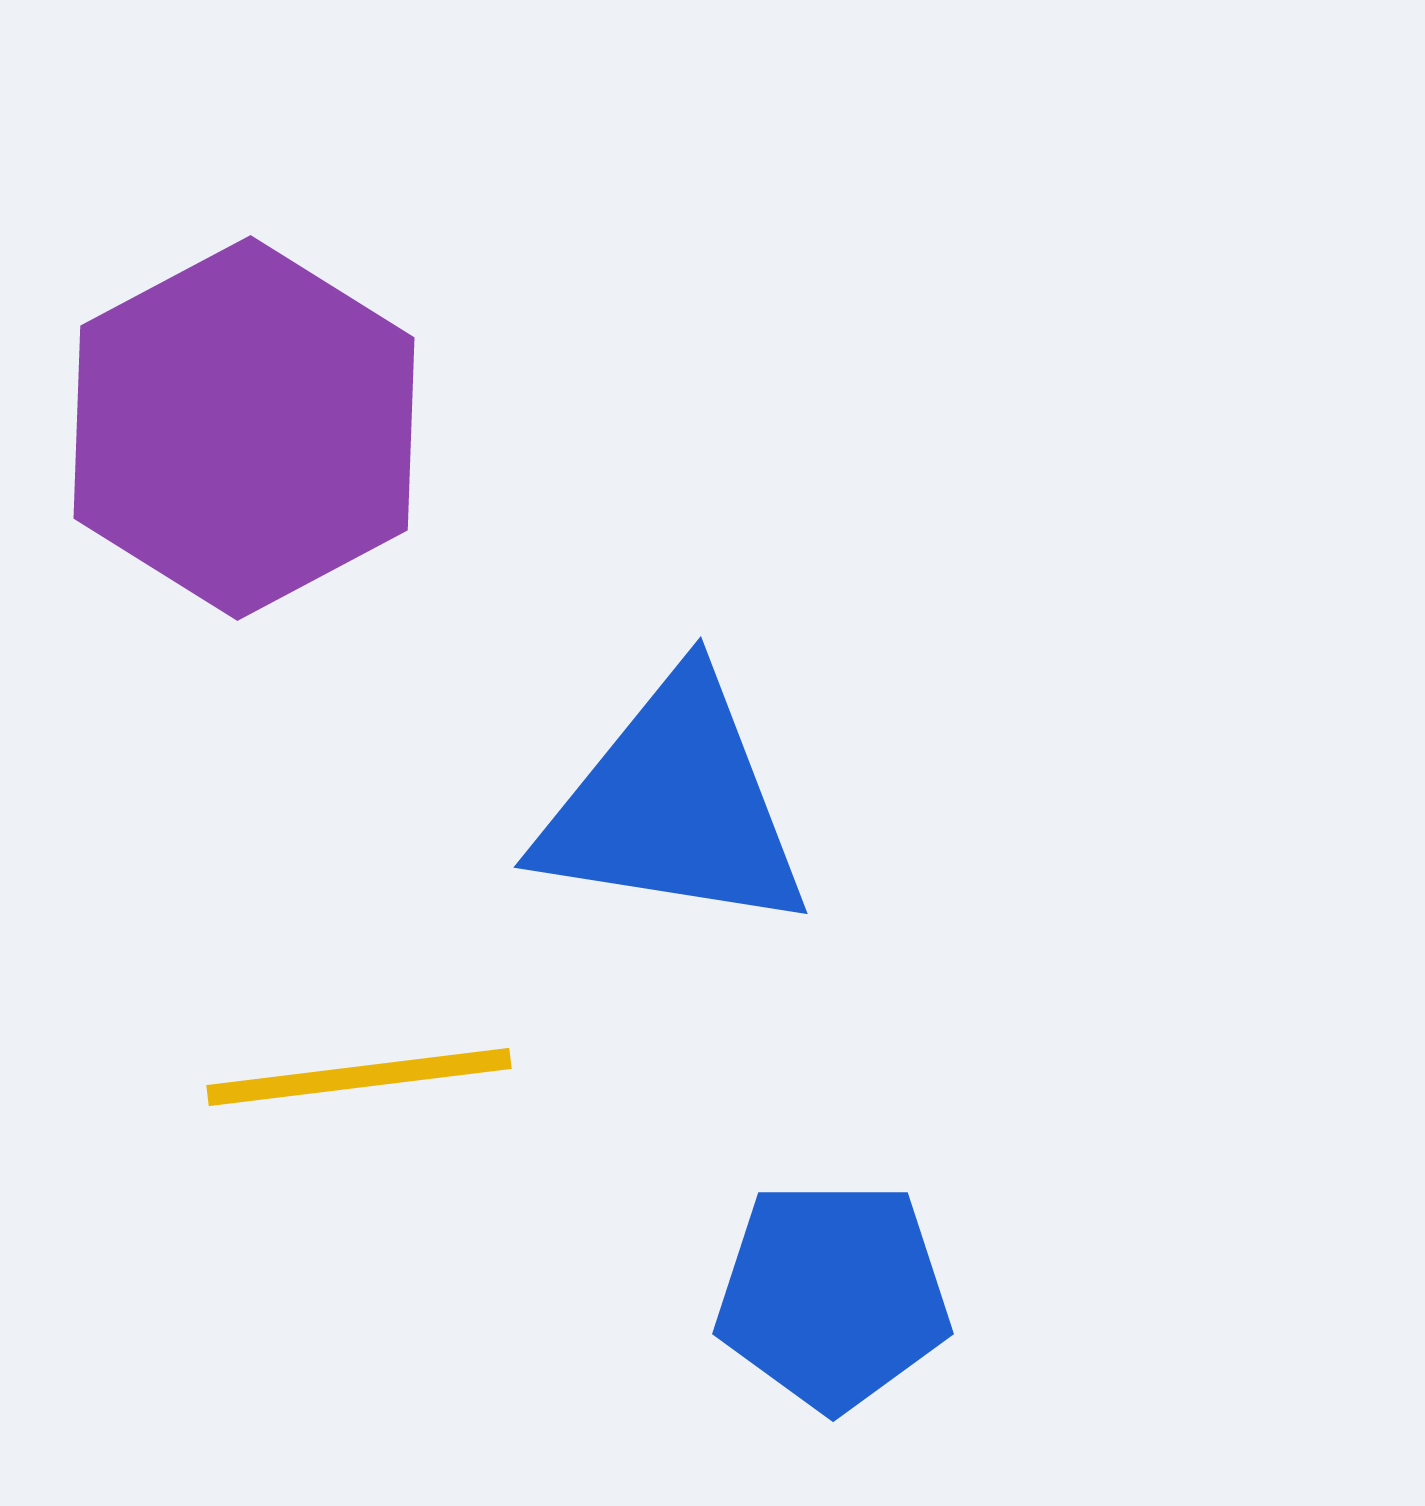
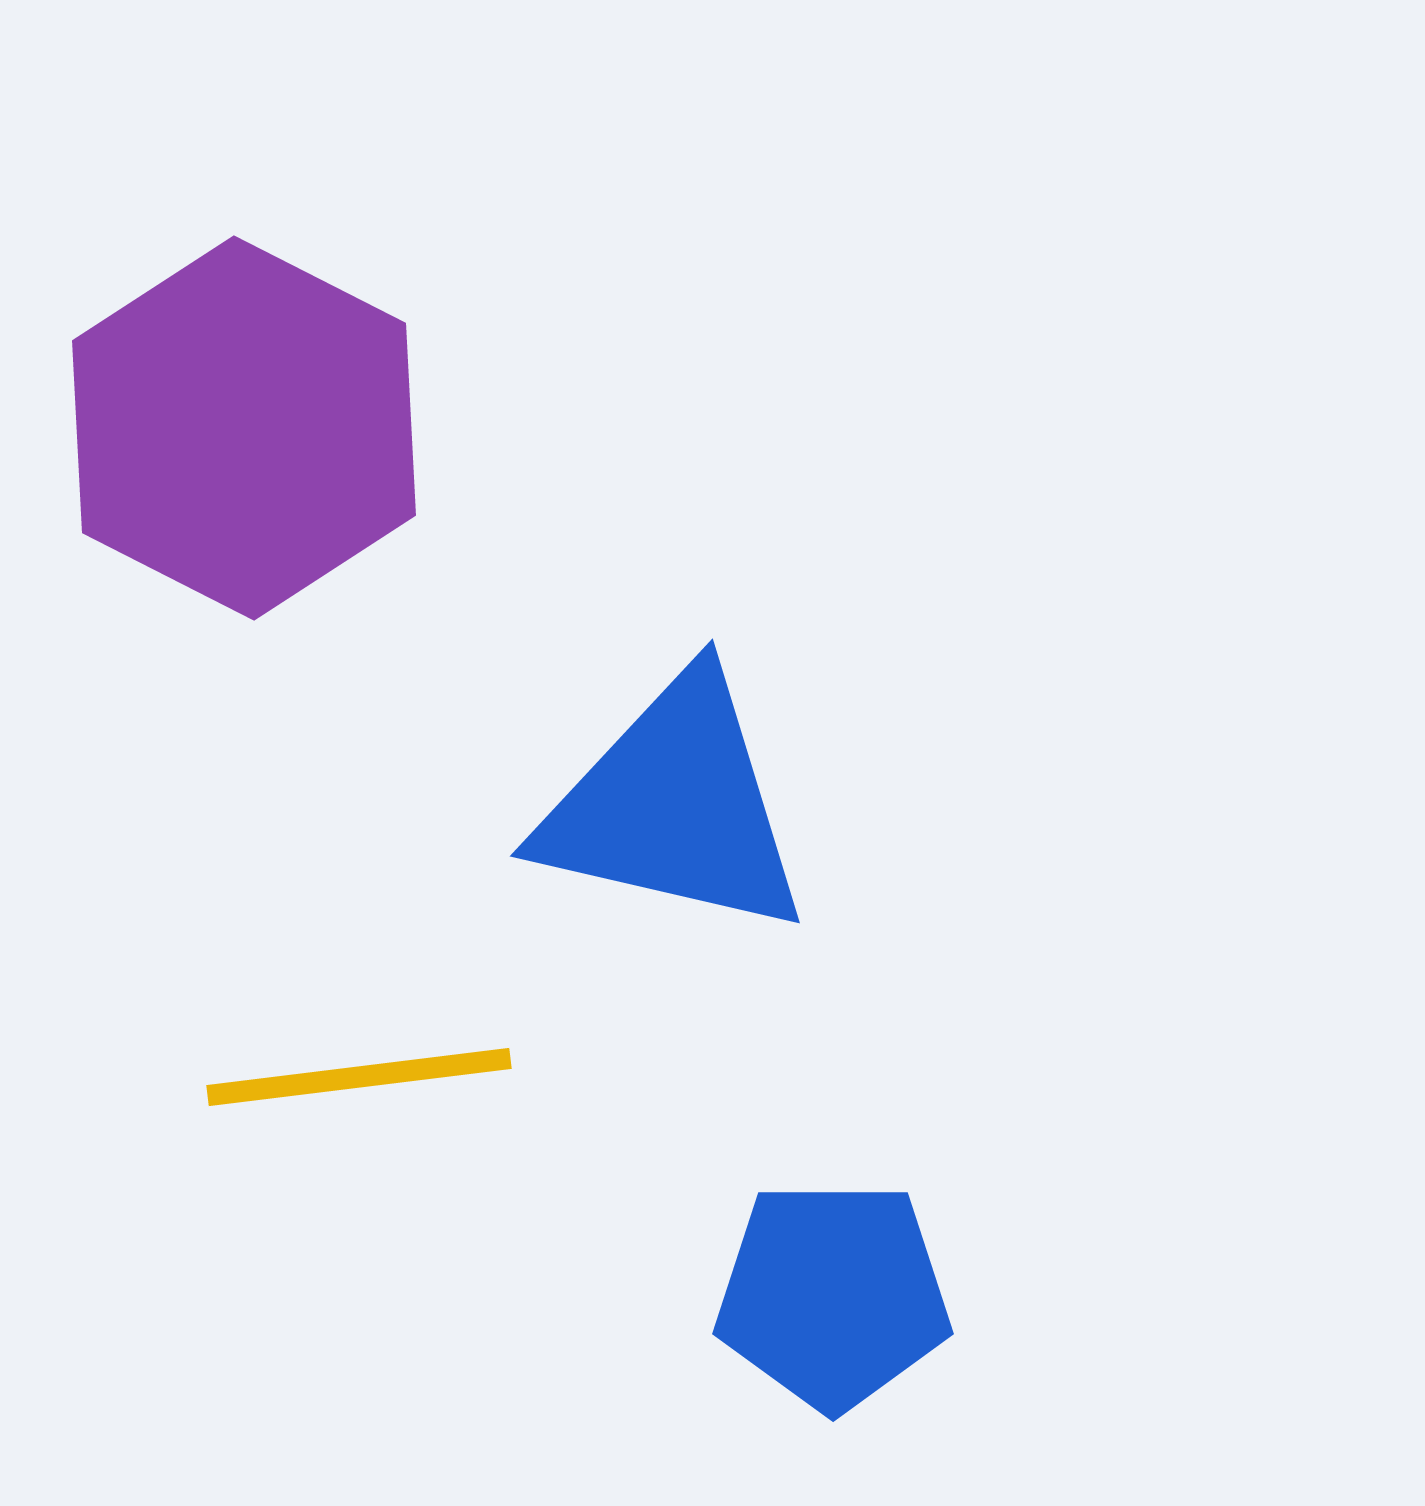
purple hexagon: rotated 5 degrees counterclockwise
blue triangle: rotated 4 degrees clockwise
